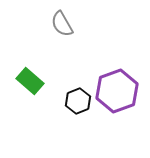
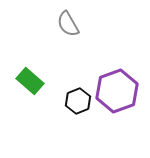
gray semicircle: moved 6 px right
